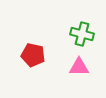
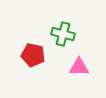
green cross: moved 19 px left
